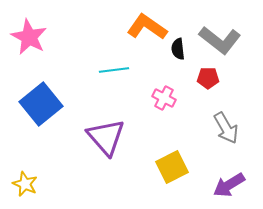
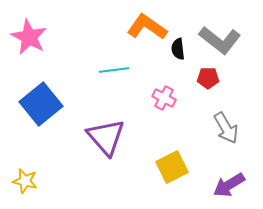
yellow star: moved 3 px up; rotated 10 degrees counterclockwise
